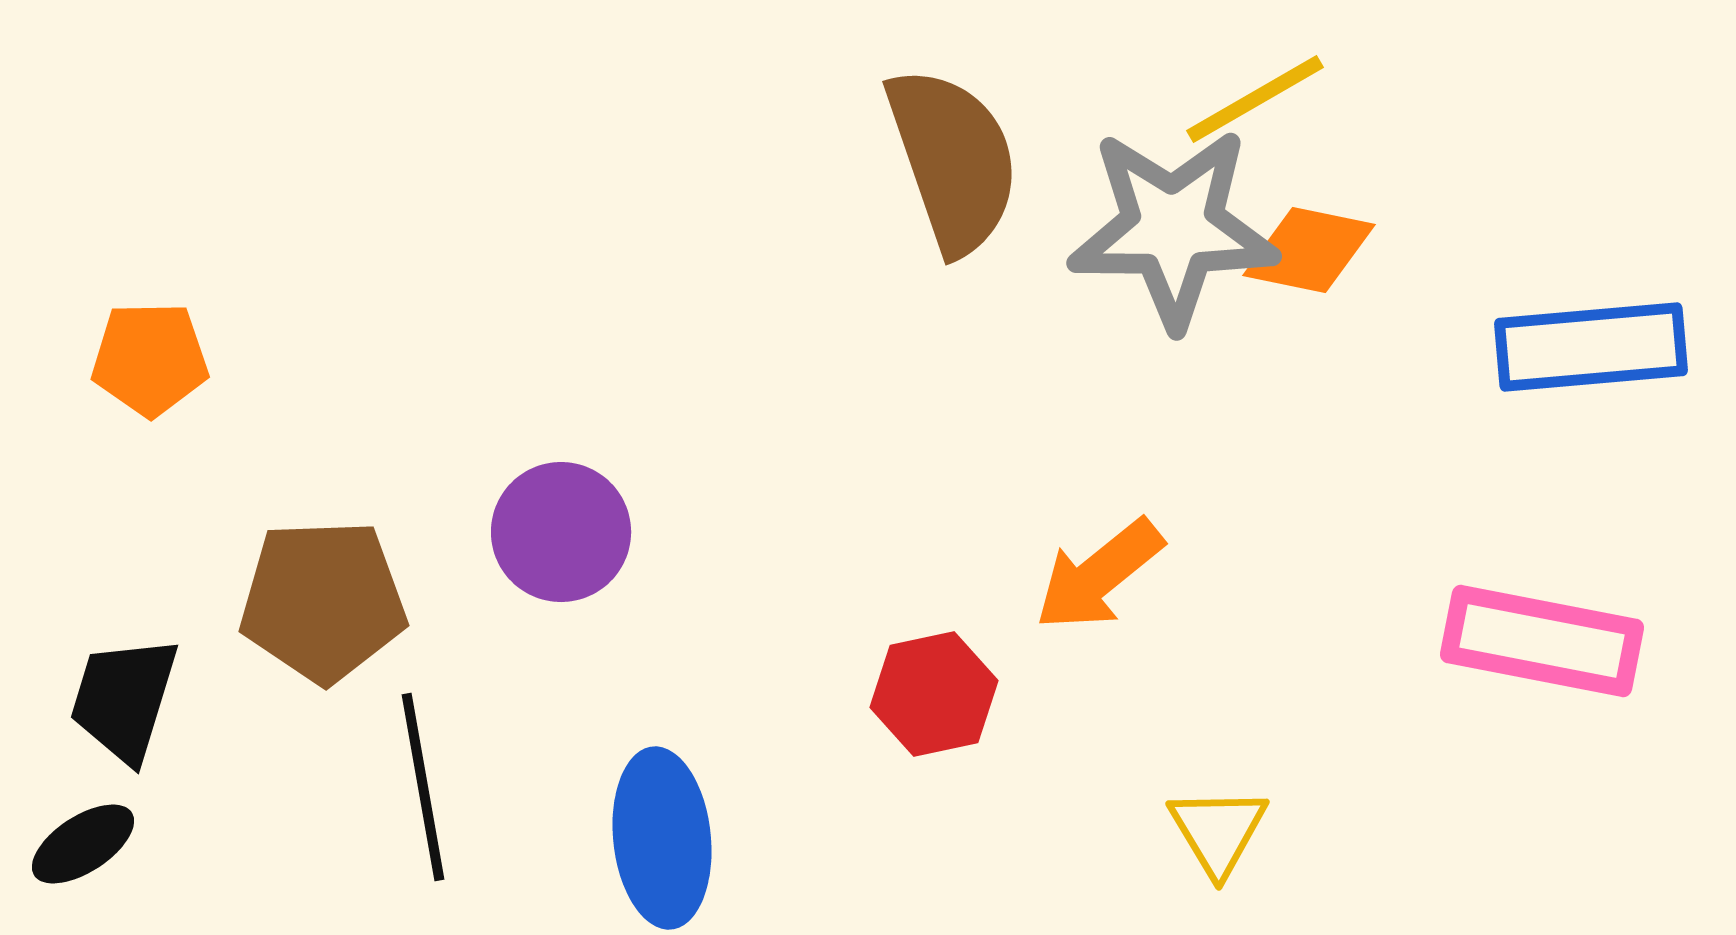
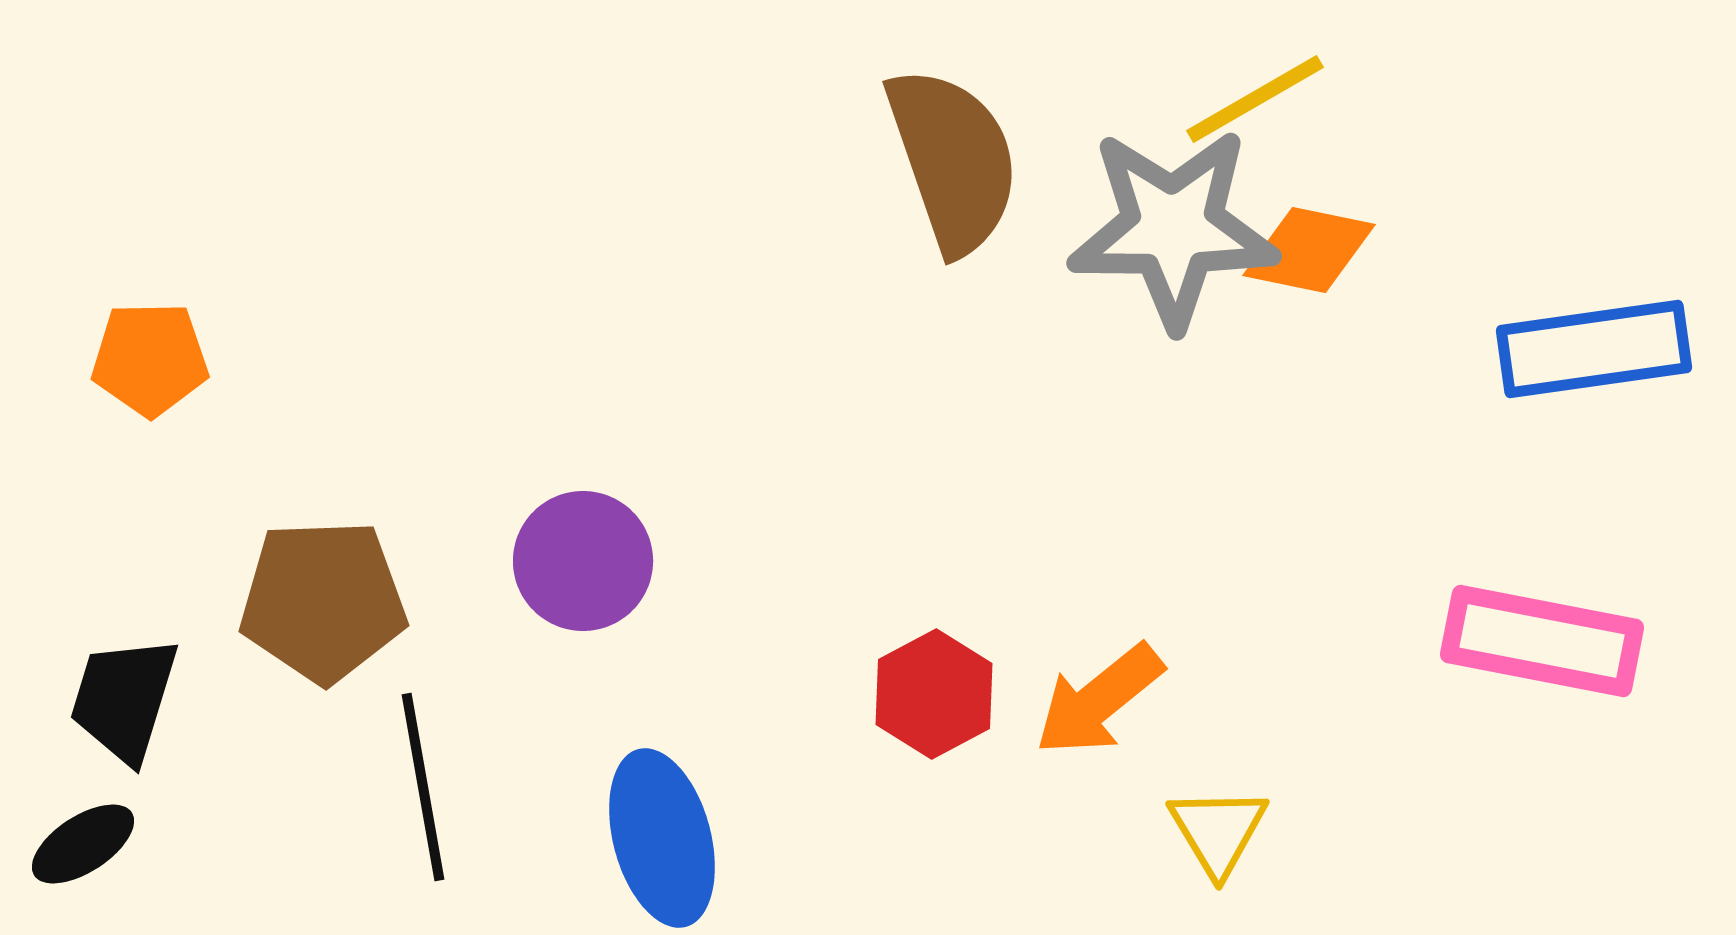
blue rectangle: moved 3 px right, 2 px down; rotated 3 degrees counterclockwise
purple circle: moved 22 px right, 29 px down
orange arrow: moved 125 px down
red hexagon: rotated 16 degrees counterclockwise
blue ellipse: rotated 9 degrees counterclockwise
